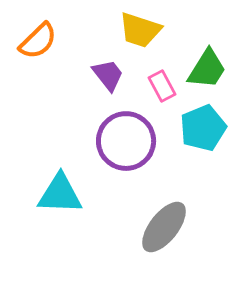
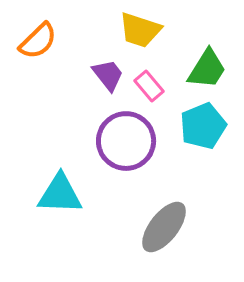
pink rectangle: moved 13 px left; rotated 12 degrees counterclockwise
cyan pentagon: moved 2 px up
